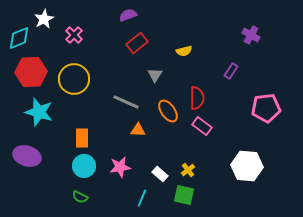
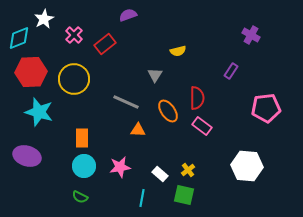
red rectangle: moved 32 px left, 1 px down
yellow semicircle: moved 6 px left
cyan line: rotated 12 degrees counterclockwise
